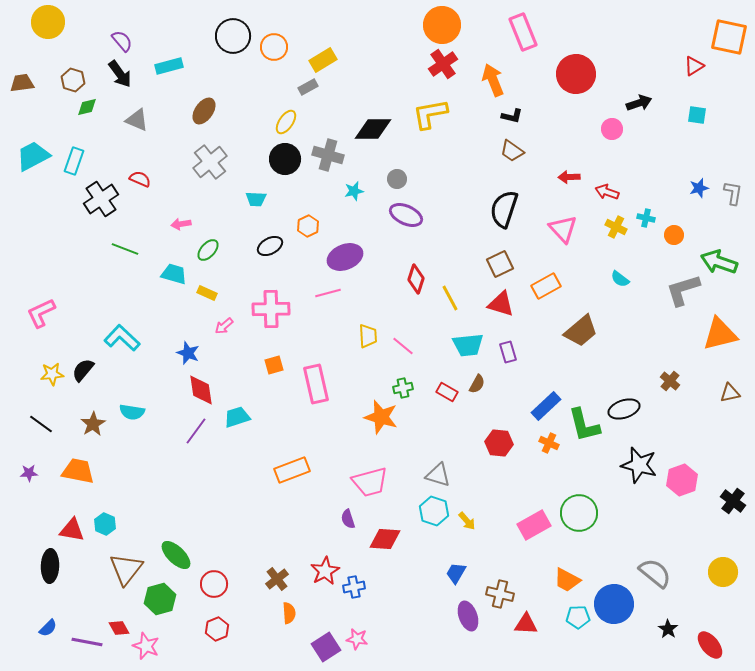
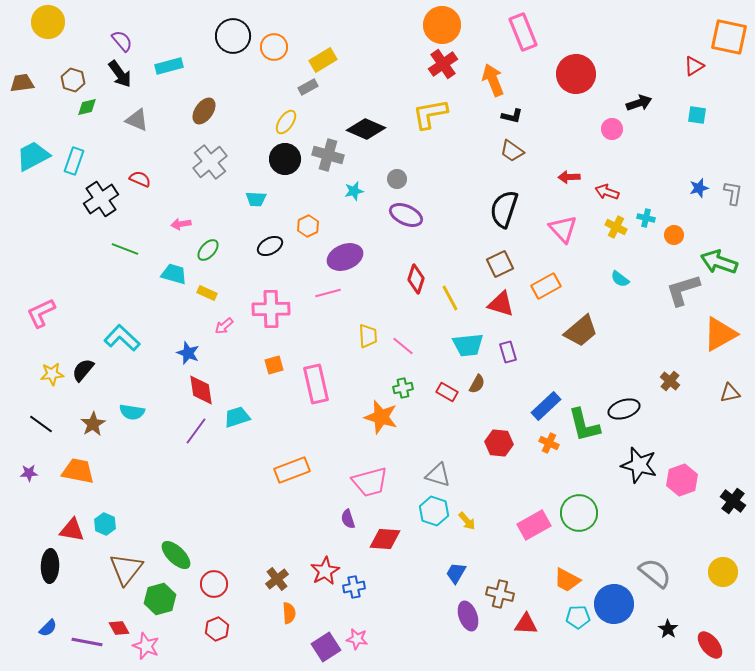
black diamond at (373, 129): moved 7 px left; rotated 24 degrees clockwise
orange triangle at (720, 334): rotated 15 degrees counterclockwise
